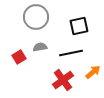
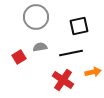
orange arrow: rotated 28 degrees clockwise
red cross: rotated 20 degrees counterclockwise
